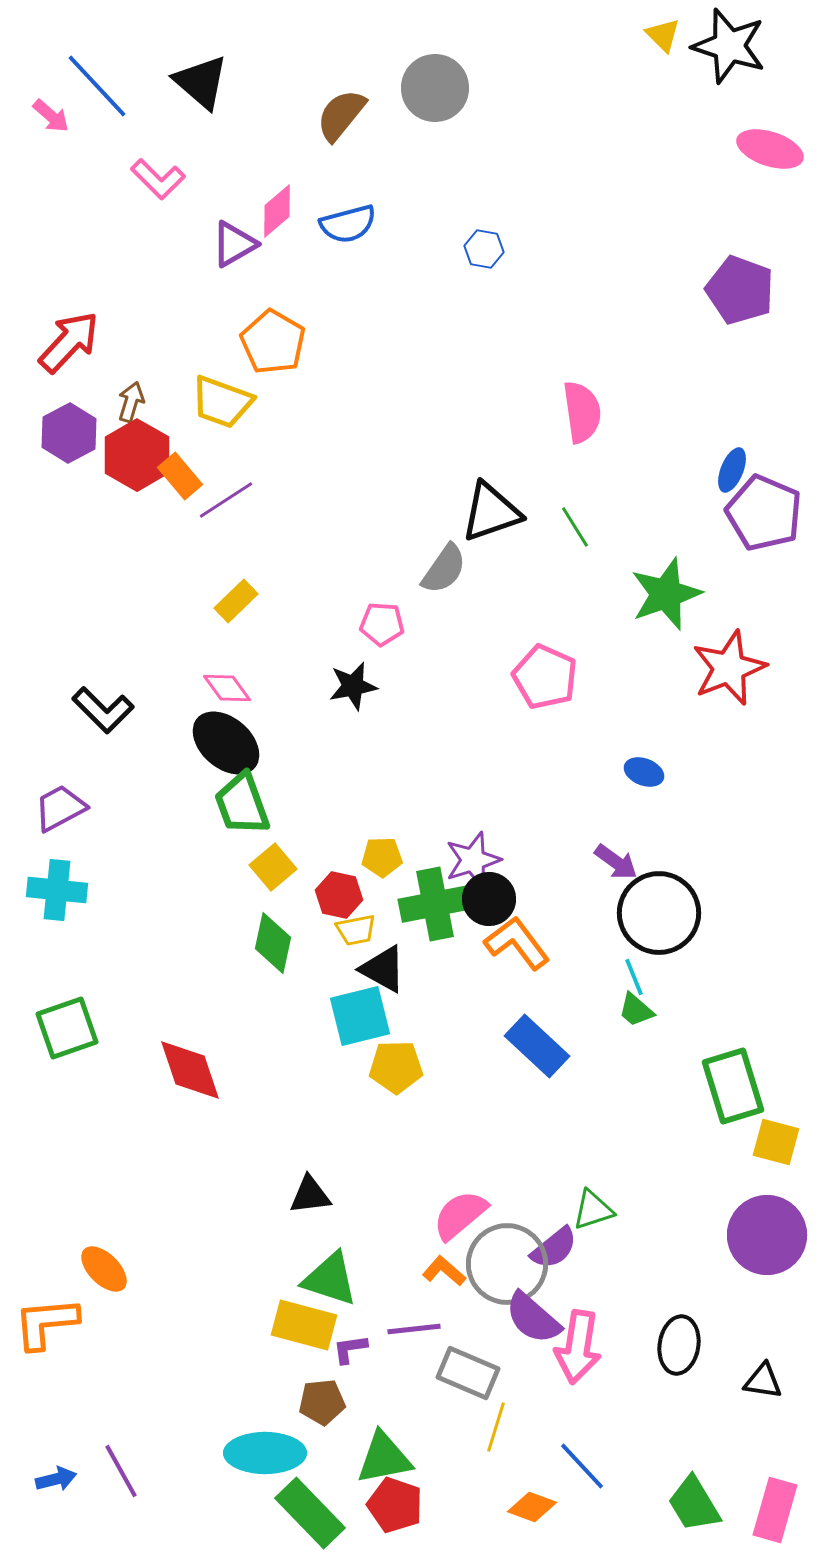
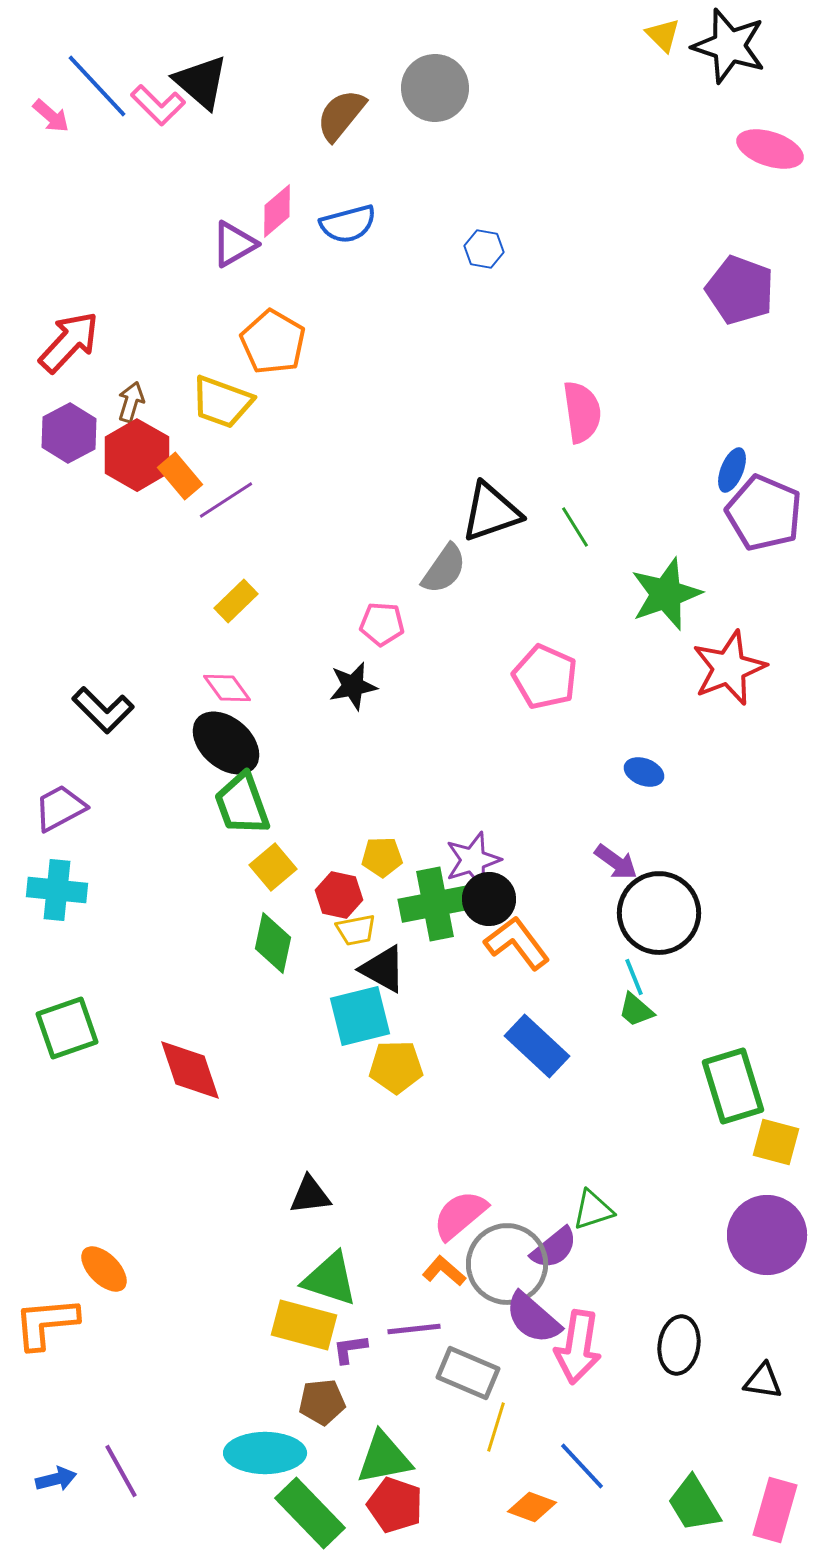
pink L-shape at (158, 179): moved 74 px up
